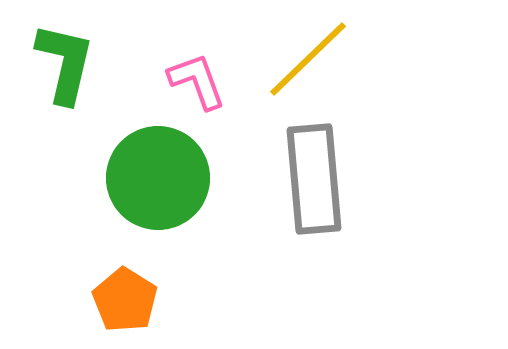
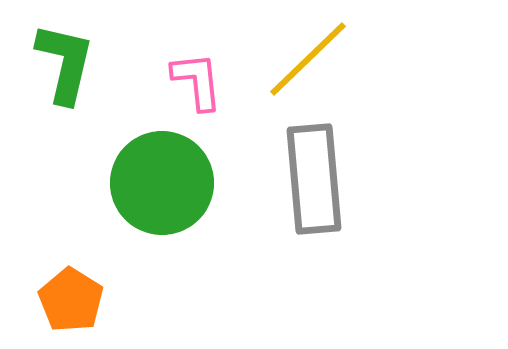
pink L-shape: rotated 14 degrees clockwise
green circle: moved 4 px right, 5 px down
orange pentagon: moved 54 px left
